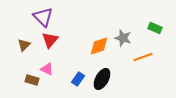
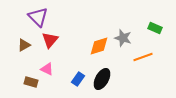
purple triangle: moved 5 px left
brown triangle: rotated 16 degrees clockwise
brown rectangle: moved 1 px left, 2 px down
